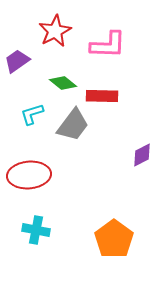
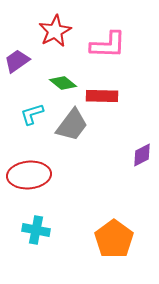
gray trapezoid: moved 1 px left
